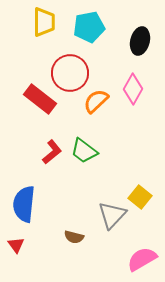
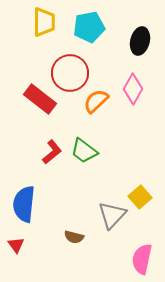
yellow square: rotated 10 degrees clockwise
pink semicircle: rotated 48 degrees counterclockwise
